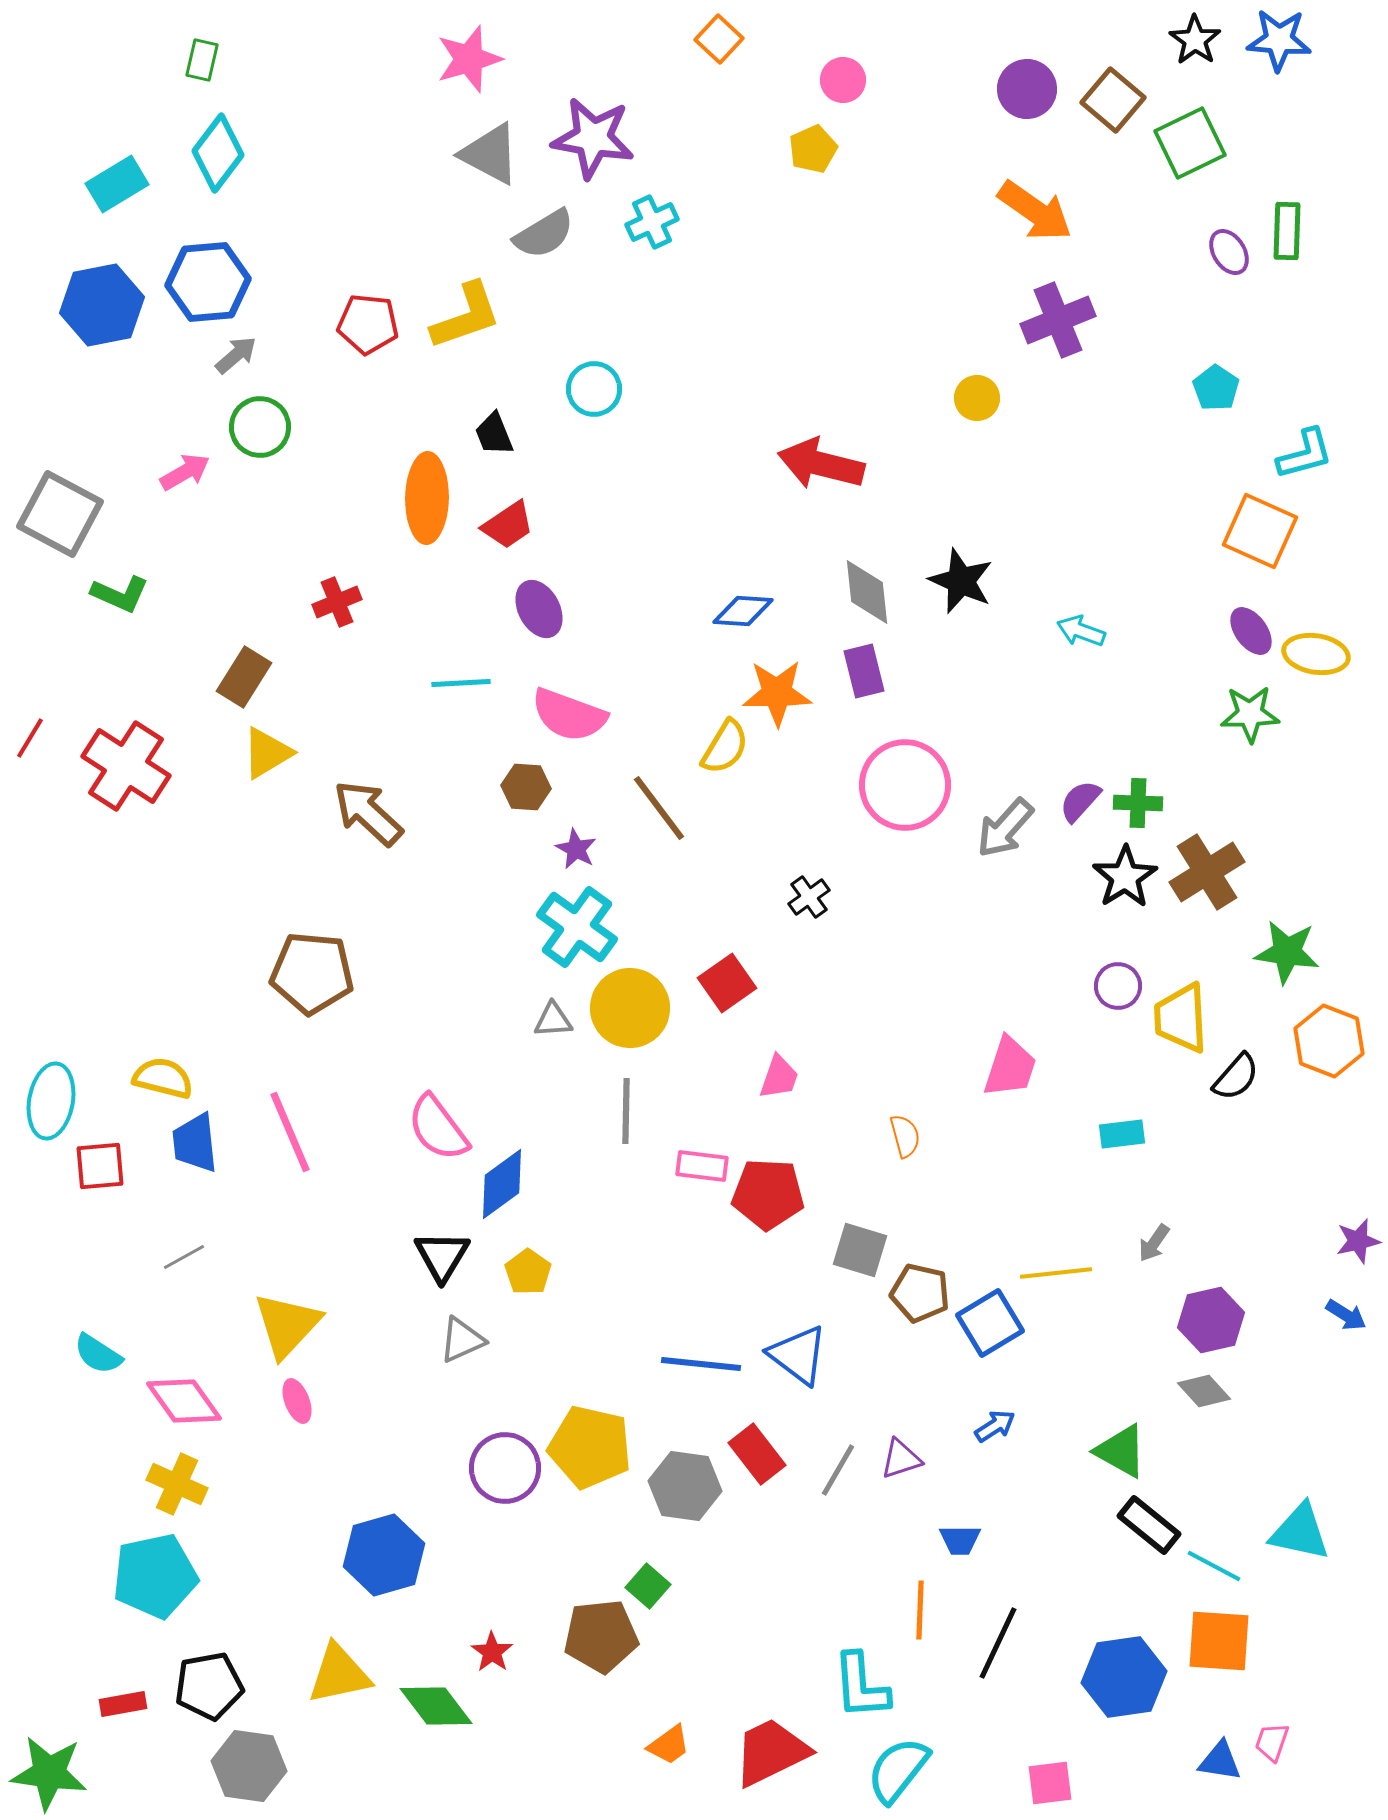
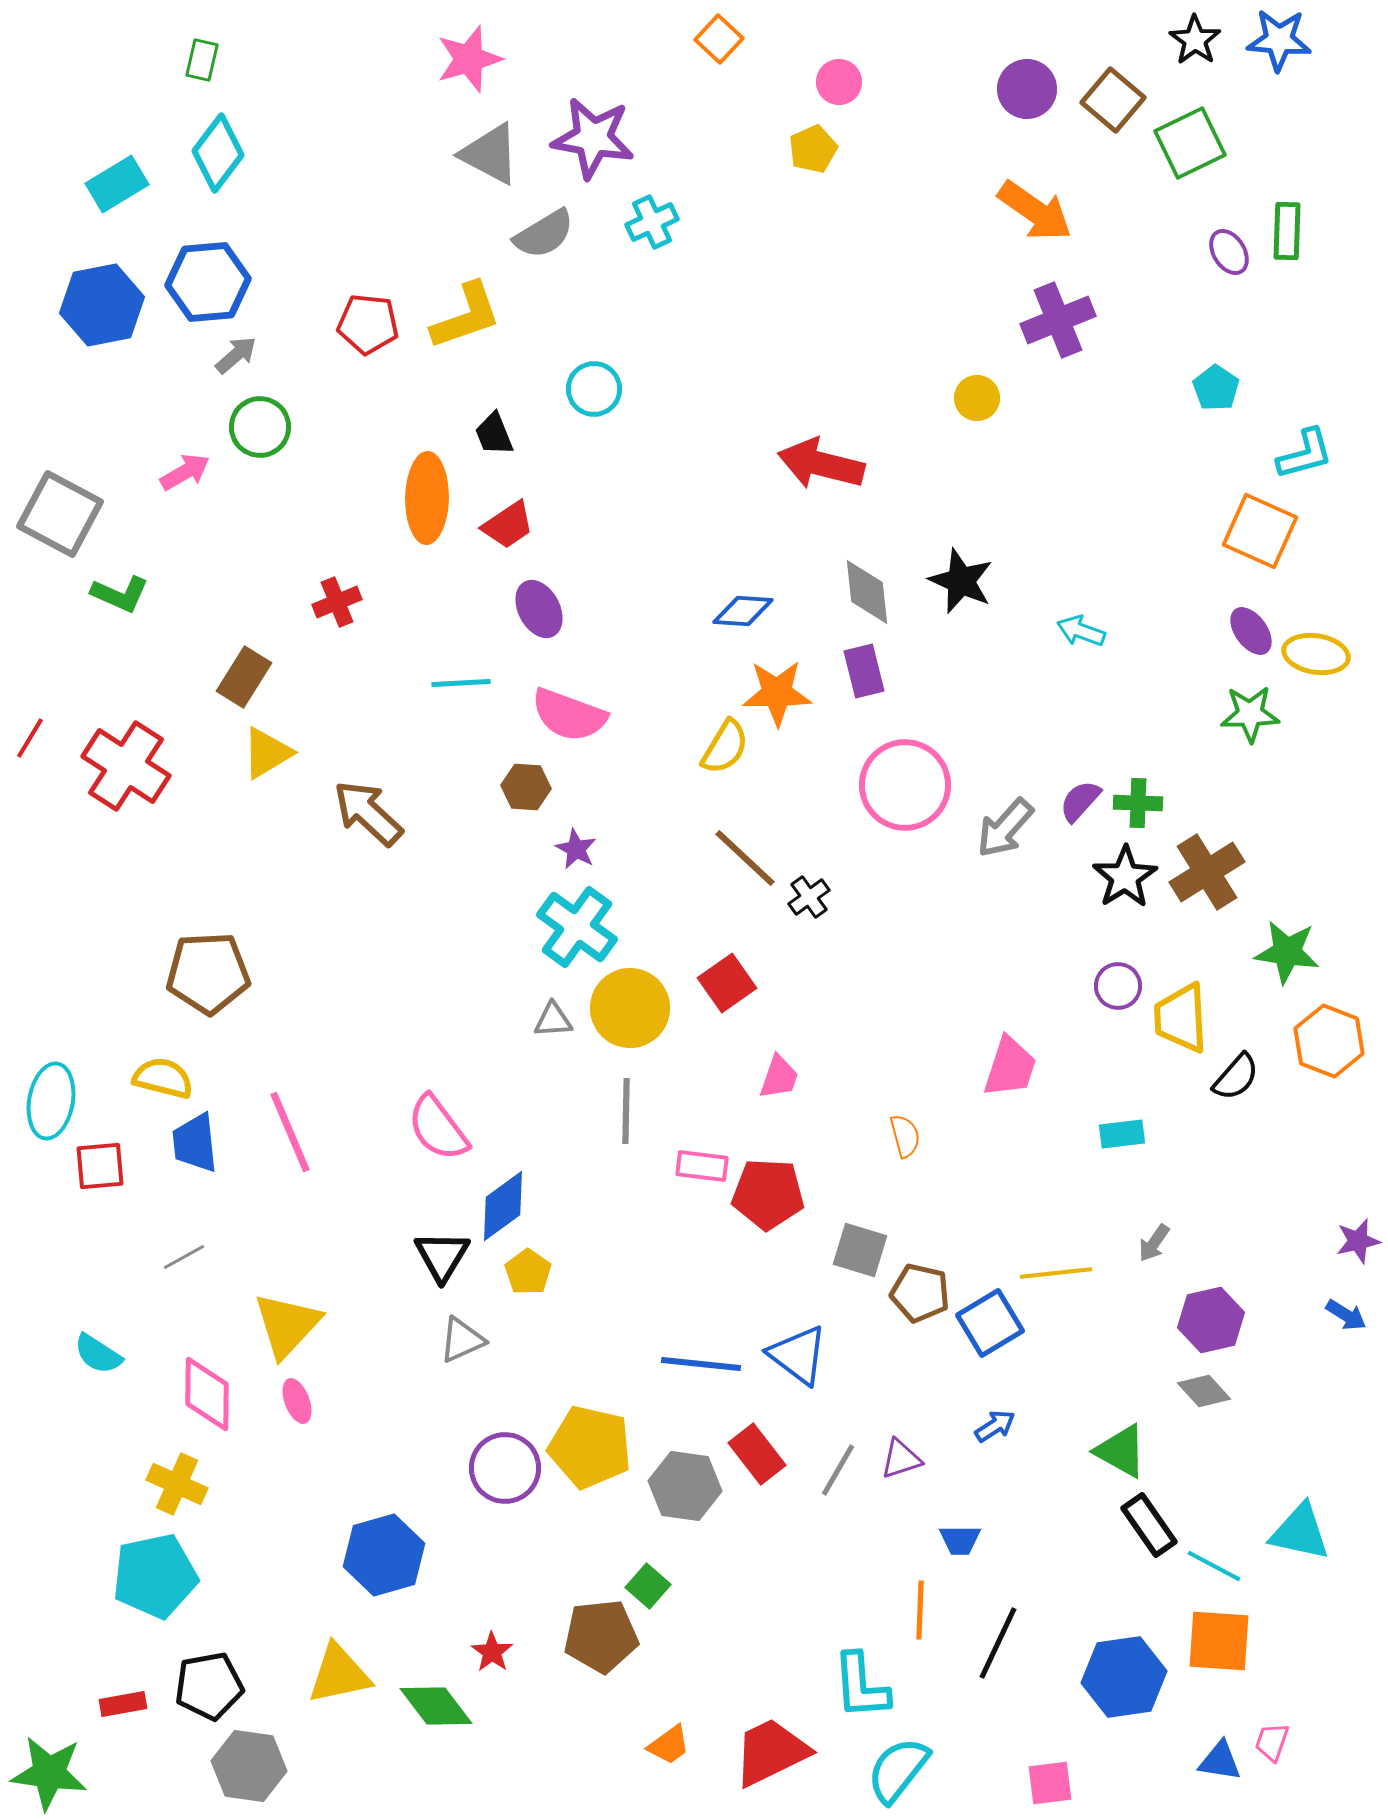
pink circle at (843, 80): moved 4 px left, 2 px down
brown line at (659, 808): moved 86 px right, 50 px down; rotated 10 degrees counterclockwise
brown pentagon at (312, 973): moved 104 px left; rotated 8 degrees counterclockwise
blue diamond at (502, 1184): moved 1 px right, 22 px down
pink diamond at (184, 1401): moved 23 px right, 7 px up; rotated 36 degrees clockwise
black rectangle at (1149, 1525): rotated 16 degrees clockwise
